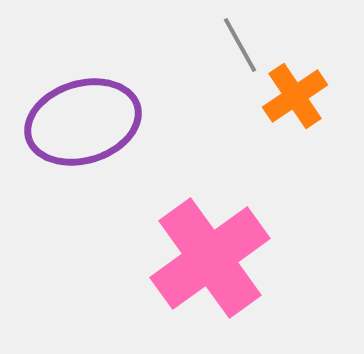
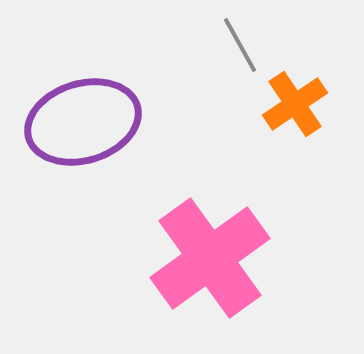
orange cross: moved 8 px down
